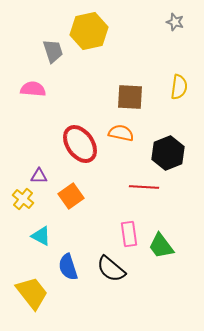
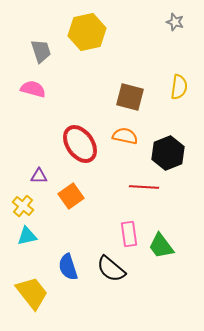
yellow hexagon: moved 2 px left, 1 px down
gray trapezoid: moved 12 px left
pink semicircle: rotated 10 degrees clockwise
brown square: rotated 12 degrees clockwise
orange semicircle: moved 4 px right, 3 px down
yellow cross: moved 7 px down
cyan triangle: moved 14 px left; rotated 40 degrees counterclockwise
